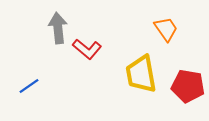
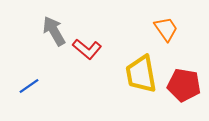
gray arrow: moved 4 px left, 3 px down; rotated 24 degrees counterclockwise
red pentagon: moved 4 px left, 1 px up
